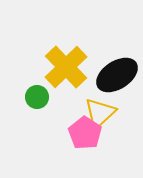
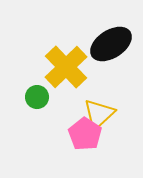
black ellipse: moved 6 px left, 31 px up
yellow triangle: moved 1 px left, 1 px down
pink pentagon: moved 1 px down
